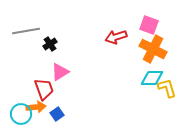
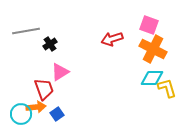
red arrow: moved 4 px left, 2 px down
